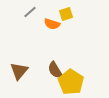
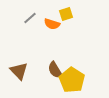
gray line: moved 6 px down
brown triangle: rotated 24 degrees counterclockwise
yellow pentagon: moved 1 px right, 2 px up
